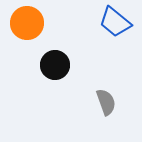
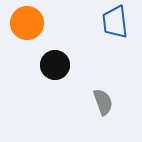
blue trapezoid: rotated 44 degrees clockwise
gray semicircle: moved 3 px left
